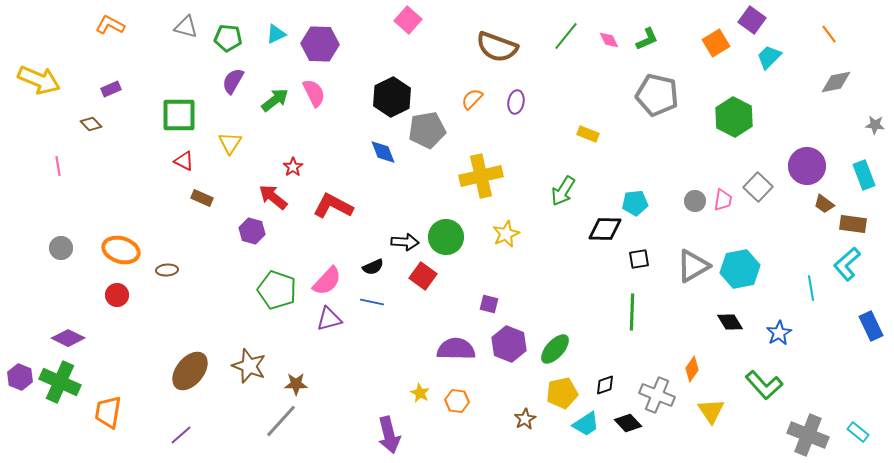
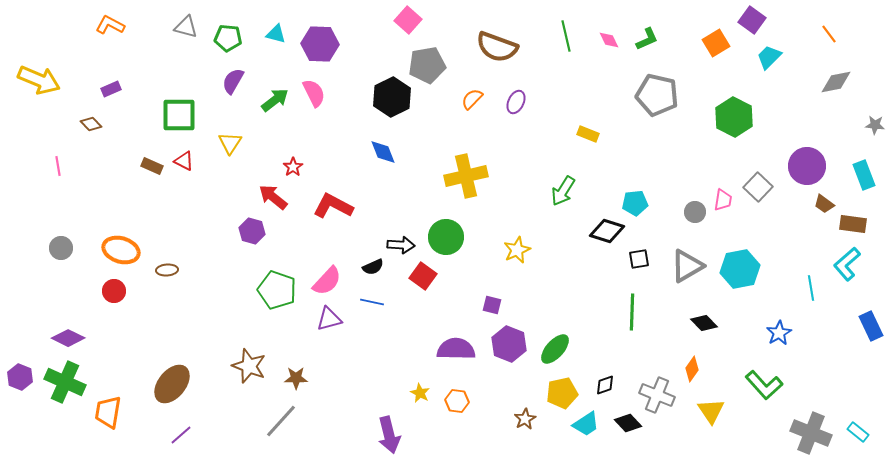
cyan triangle at (276, 34): rotated 40 degrees clockwise
green line at (566, 36): rotated 52 degrees counterclockwise
purple ellipse at (516, 102): rotated 15 degrees clockwise
gray pentagon at (427, 130): moved 65 px up
yellow cross at (481, 176): moved 15 px left
brown rectangle at (202, 198): moved 50 px left, 32 px up
gray circle at (695, 201): moved 11 px down
black diamond at (605, 229): moved 2 px right, 2 px down; rotated 16 degrees clockwise
yellow star at (506, 234): moved 11 px right, 16 px down
black arrow at (405, 242): moved 4 px left, 3 px down
gray triangle at (693, 266): moved 6 px left
red circle at (117, 295): moved 3 px left, 4 px up
purple square at (489, 304): moved 3 px right, 1 px down
black diamond at (730, 322): moved 26 px left, 1 px down; rotated 12 degrees counterclockwise
brown ellipse at (190, 371): moved 18 px left, 13 px down
green cross at (60, 382): moved 5 px right
brown star at (296, 384): moved 6 px up
gray cross at (808, 435): moved 3 px right, 2 px up
